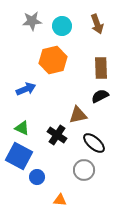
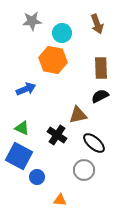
cyan circle: moved 7 px down
orange hexagon: rotated 24 degrees clockwise
